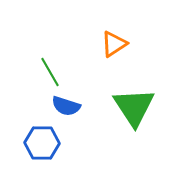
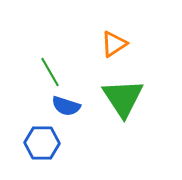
green triangle: moved 11 px left, 9 px up
